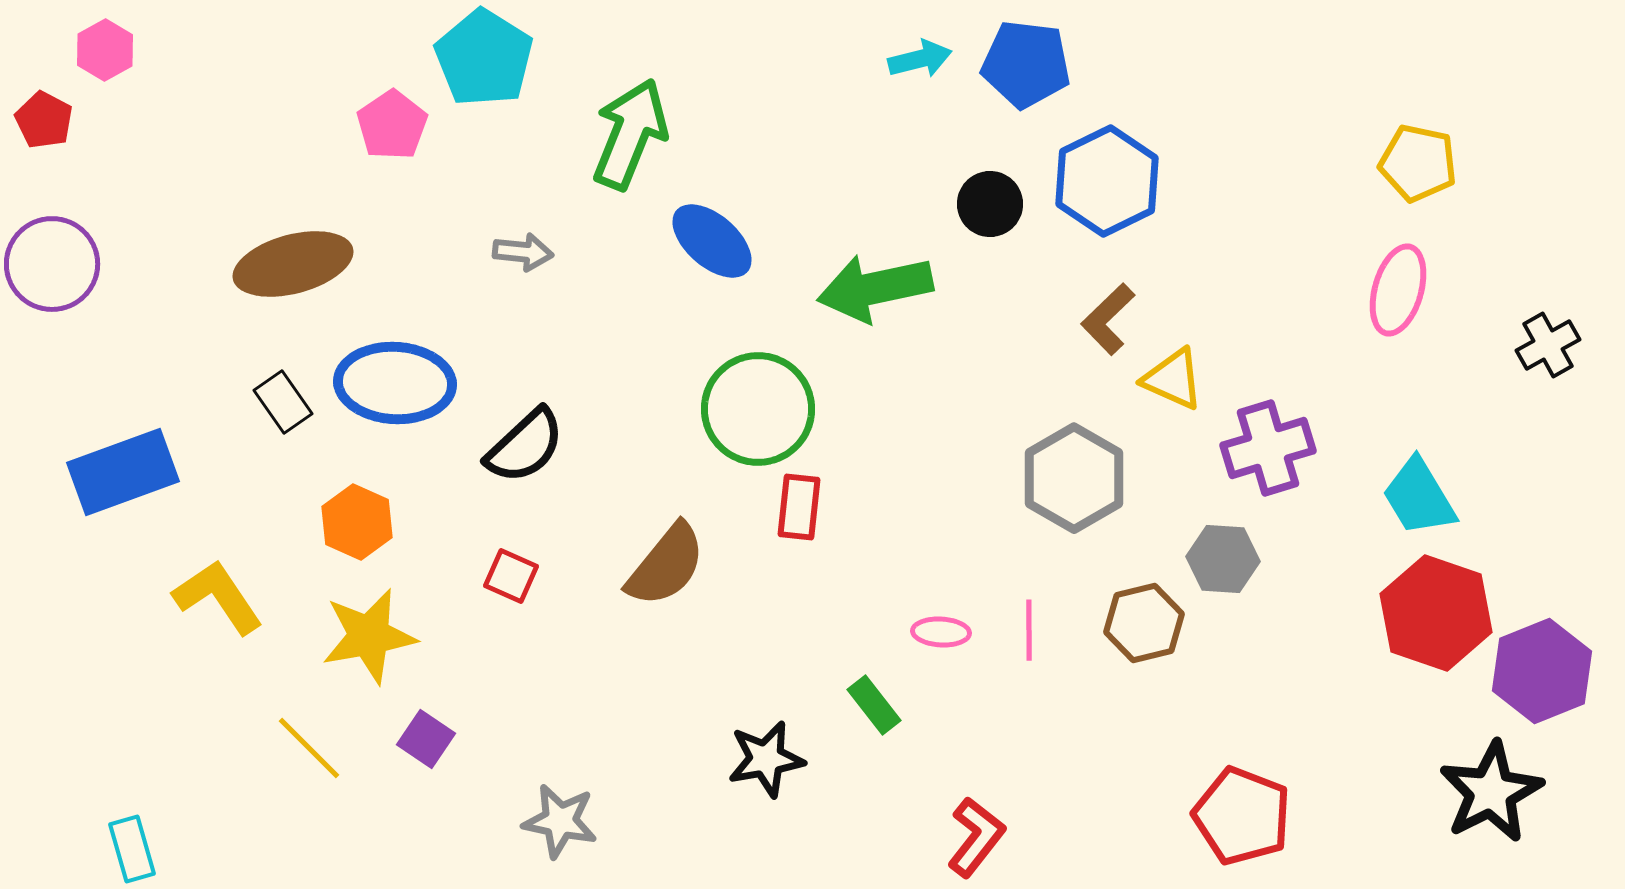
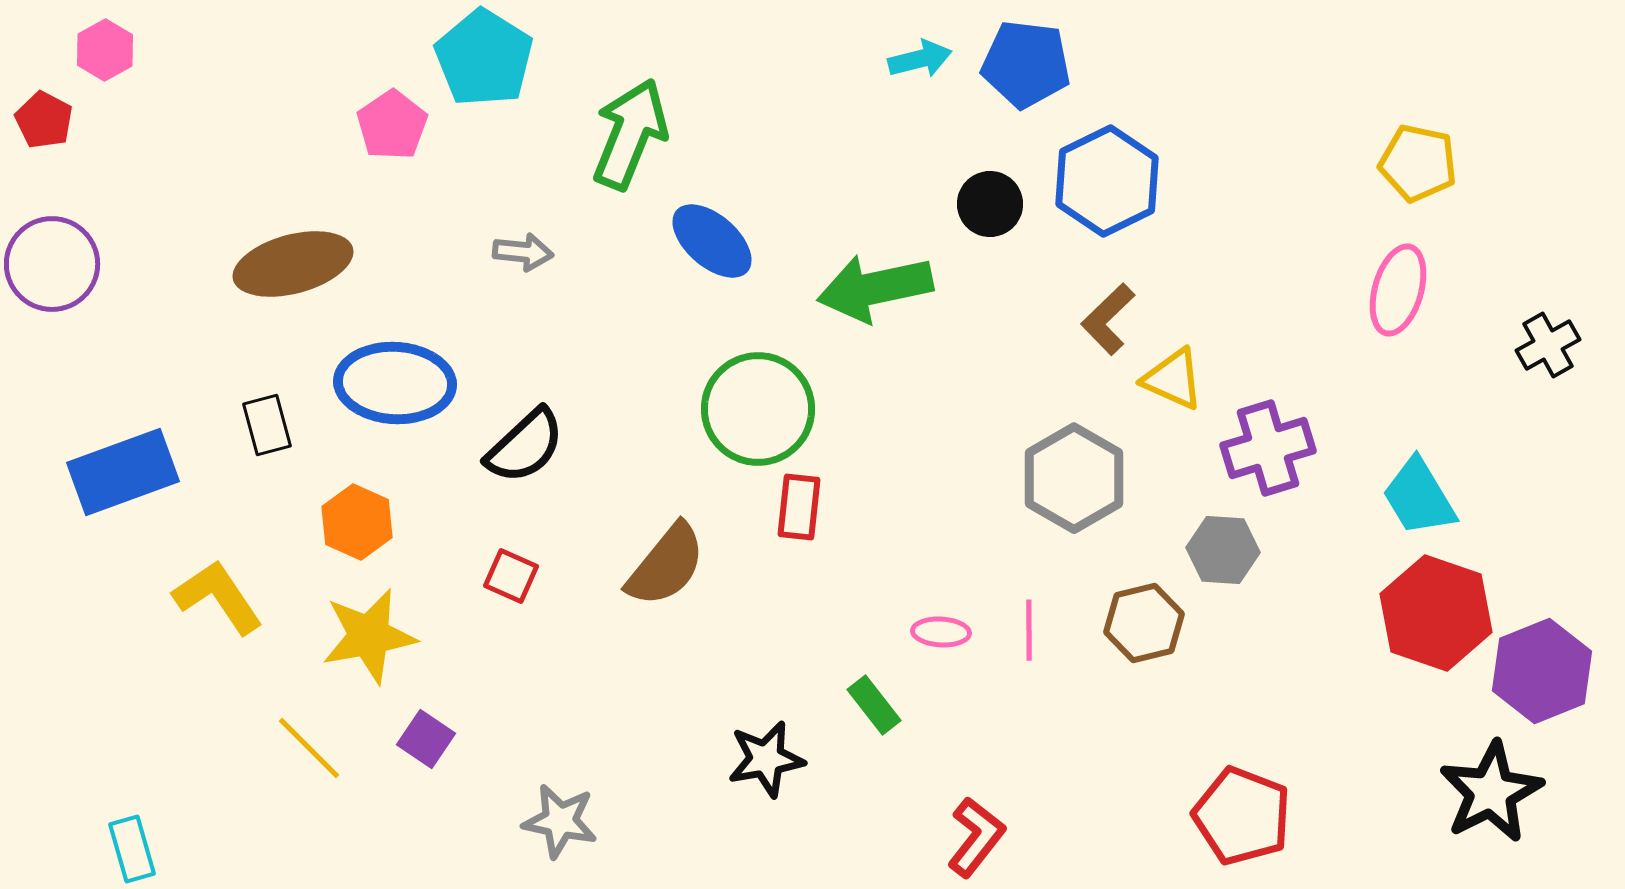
black rectangle at (283, 402): moved 16 px left, 23 px down; rotated 20 degrees clockwise
gray hexagon at (1223, 559): moved 9 px up
